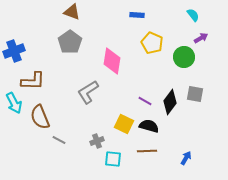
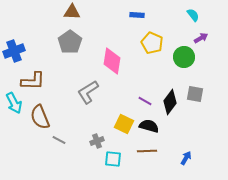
brown triangle: rotated 18 degrees counterclockwise
